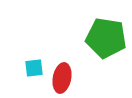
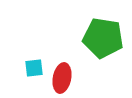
green pentagon: moved 3 px left
